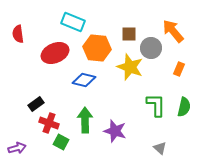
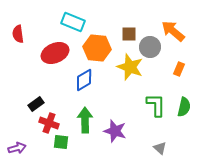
orange arrow: rotated 10 degrees counterclockwise
gray circle: moved 1 px left, 1 px up
blue diamond: rotated 45 degrees counterclockwise
green square: rotated 21 degrees counterclockwise
